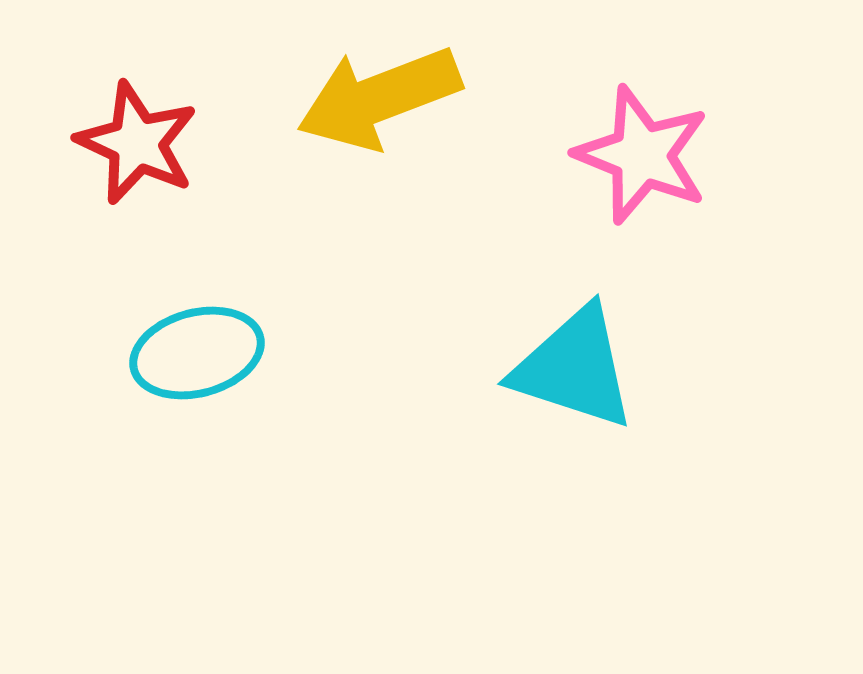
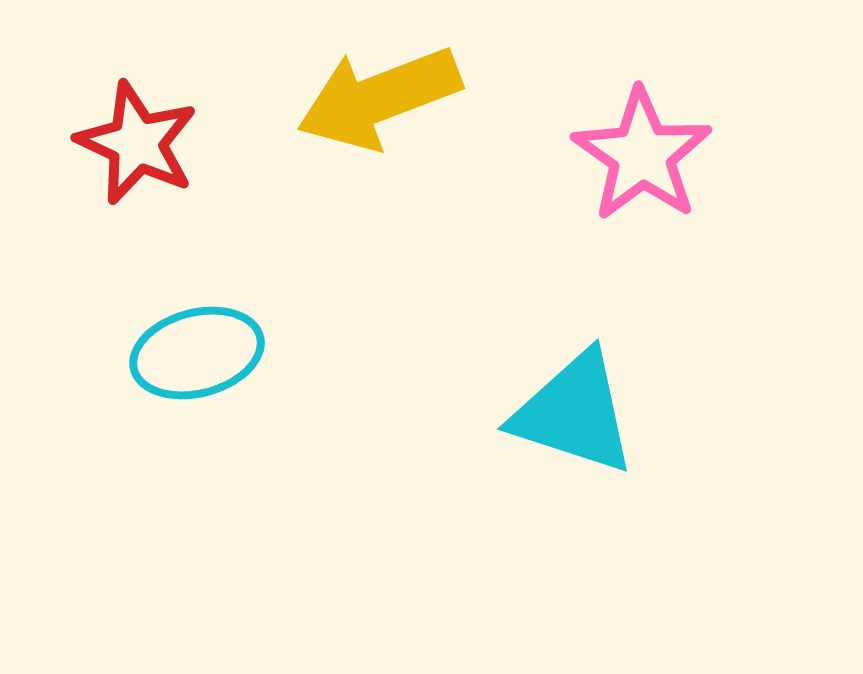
pink star: rotated 13 degrees clockwise
cyan triangle: moved 45 px down
